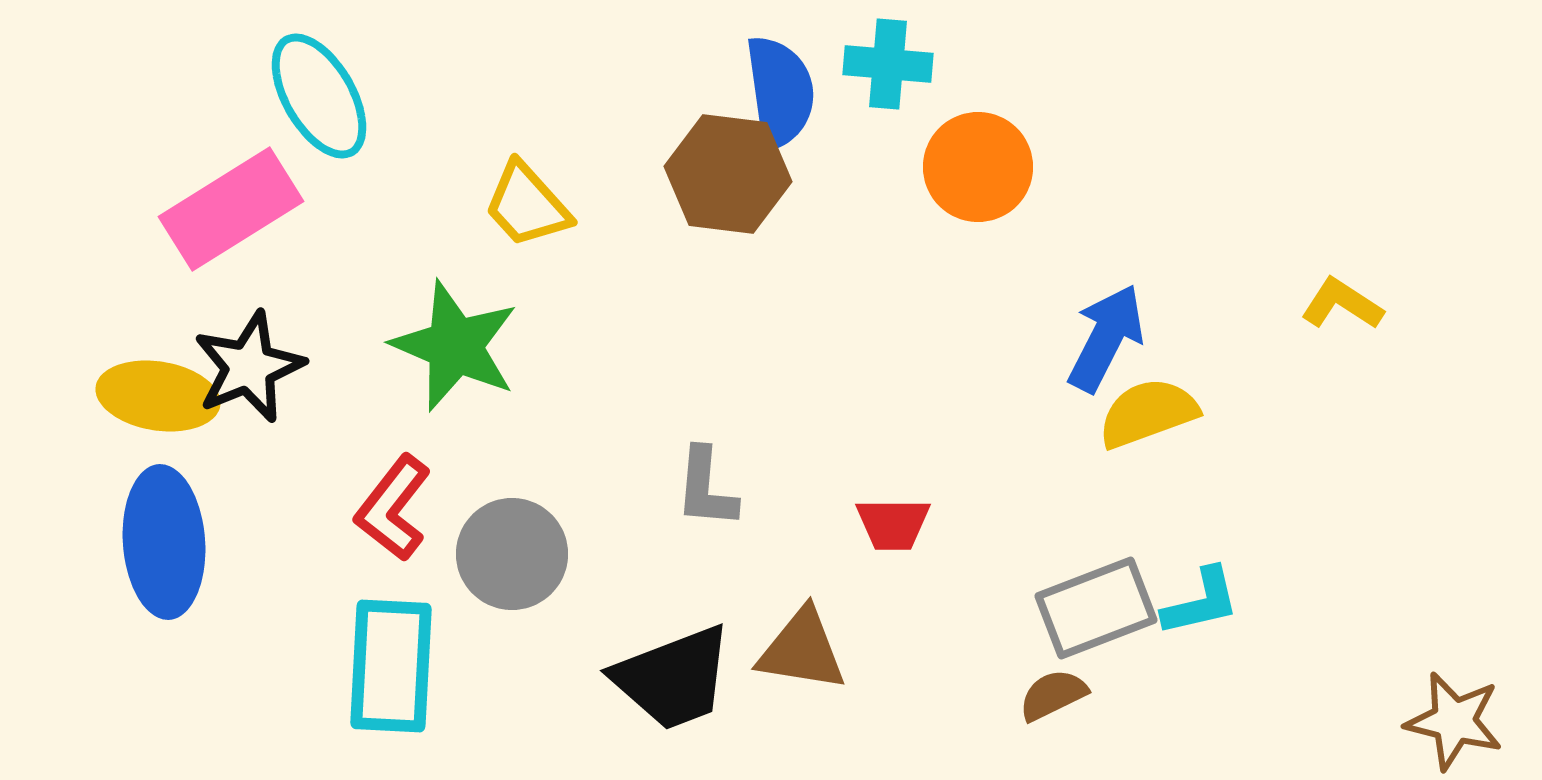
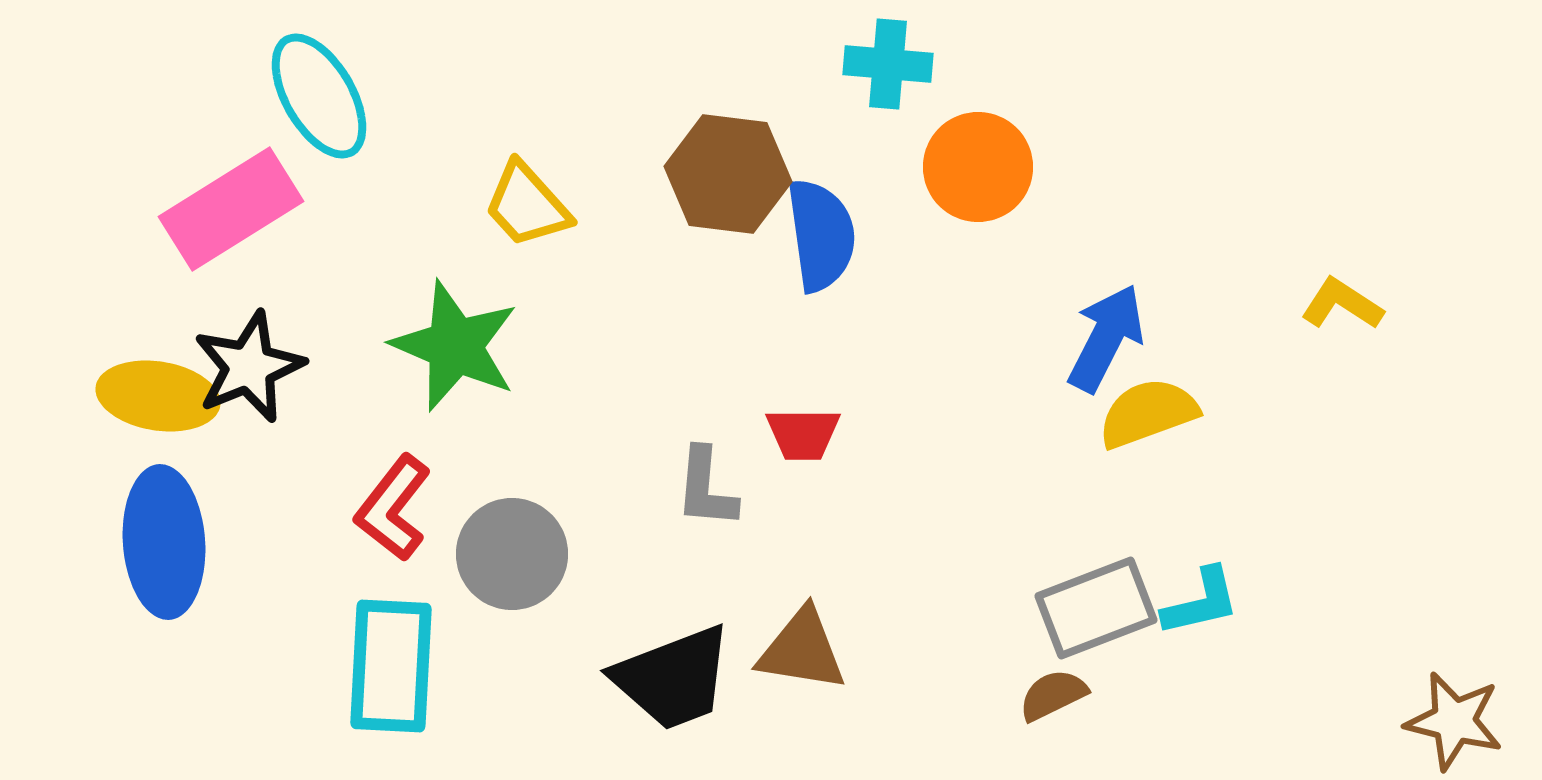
blue semicircle: moved 41 px right, 143 px down
red trapezoid: moved 90 px left, 90 px up
